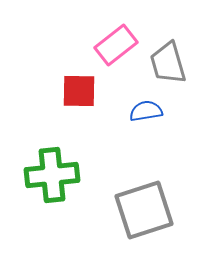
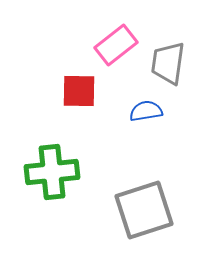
gray trapezoid: rotated 24 degrees clockwise
green cross: moved 3 px up
